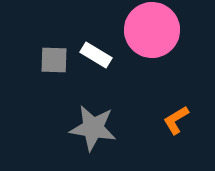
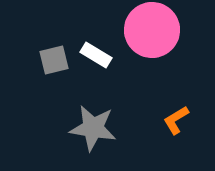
gray square: rotated 16 degrees counterclockwise
